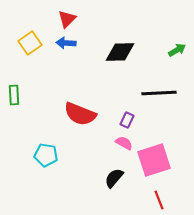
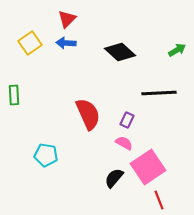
black diamond: rotated 44 degrees clockwise
red semicircle: moved 8 px right; rotated 136 degrees counterclockwise
pink square: moved 6 px left, 7 px down; rotated 16 degrees counterclockwise
